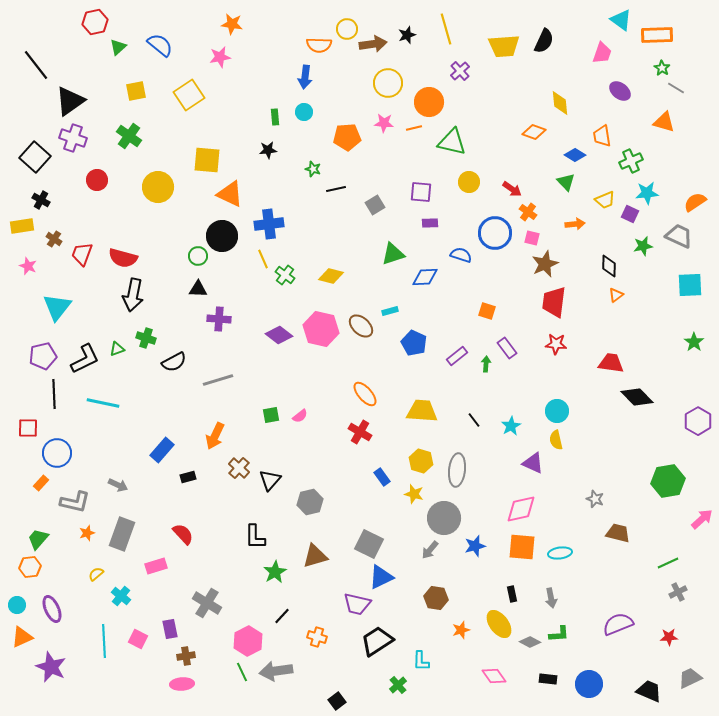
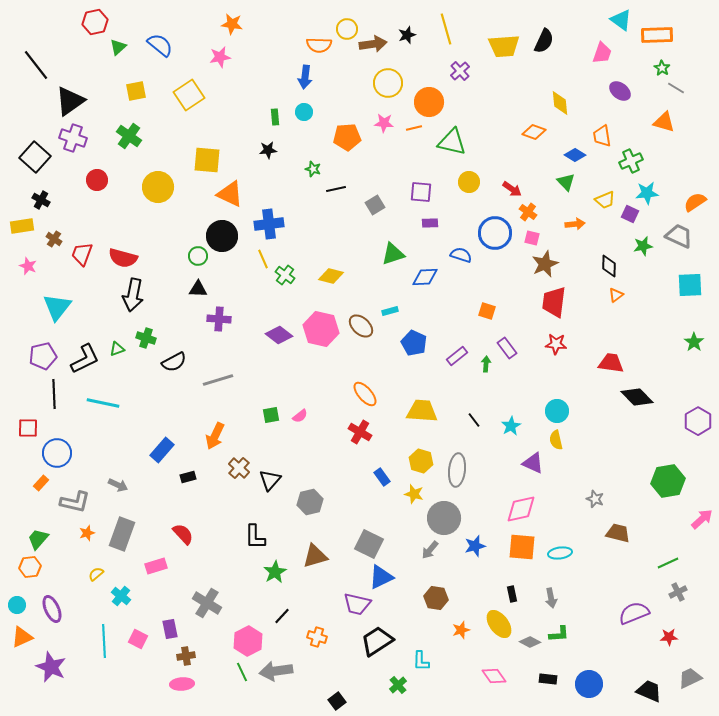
purple semicircle at (618, 624): moved 16 px right, 11 px up
